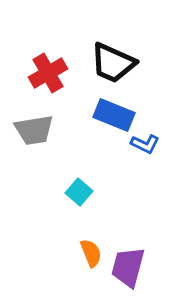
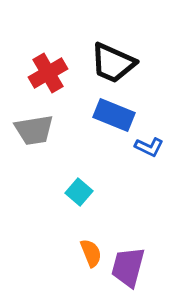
blue L-shape: moved 4 px right, 3 px down
